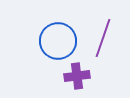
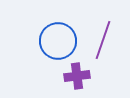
purple line: moved 2 px down
